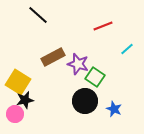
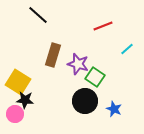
brown rectangle: moved 2 px up; rotated 45 degrees counterclockwise
black star: rotated 18 degrees clockwise
